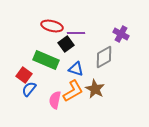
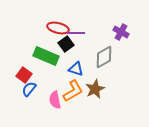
red ellipse: moved 6 px right, 2 px down
purple cross: moved 2 px up
green rectangle: moved 4 px up
brown star: rotated 18 degrees clockwise
pink semicircle: rotated 24 degrees counterclockwise
